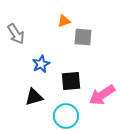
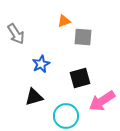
black square: moved 9 px right, 3 px up; rotated 10 degrees counterclockwise
pink arrow: moved 6 px down
